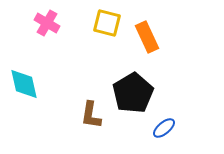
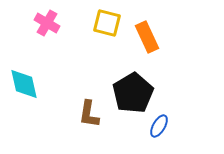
brown L-shape: moved 2 px left, 1 px up
blue ellipse: moved 5 px left, 2 px up; rotated 20 degrees counterclockwise
